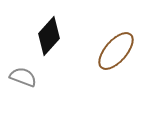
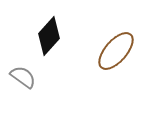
gray semicircle: rotated 16 degrees clockwise
